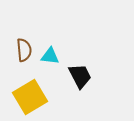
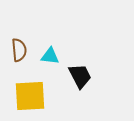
brown semicircle: moved 5 px left
yellow square: moved 1 px up; rotated 28 degrees clockwise
